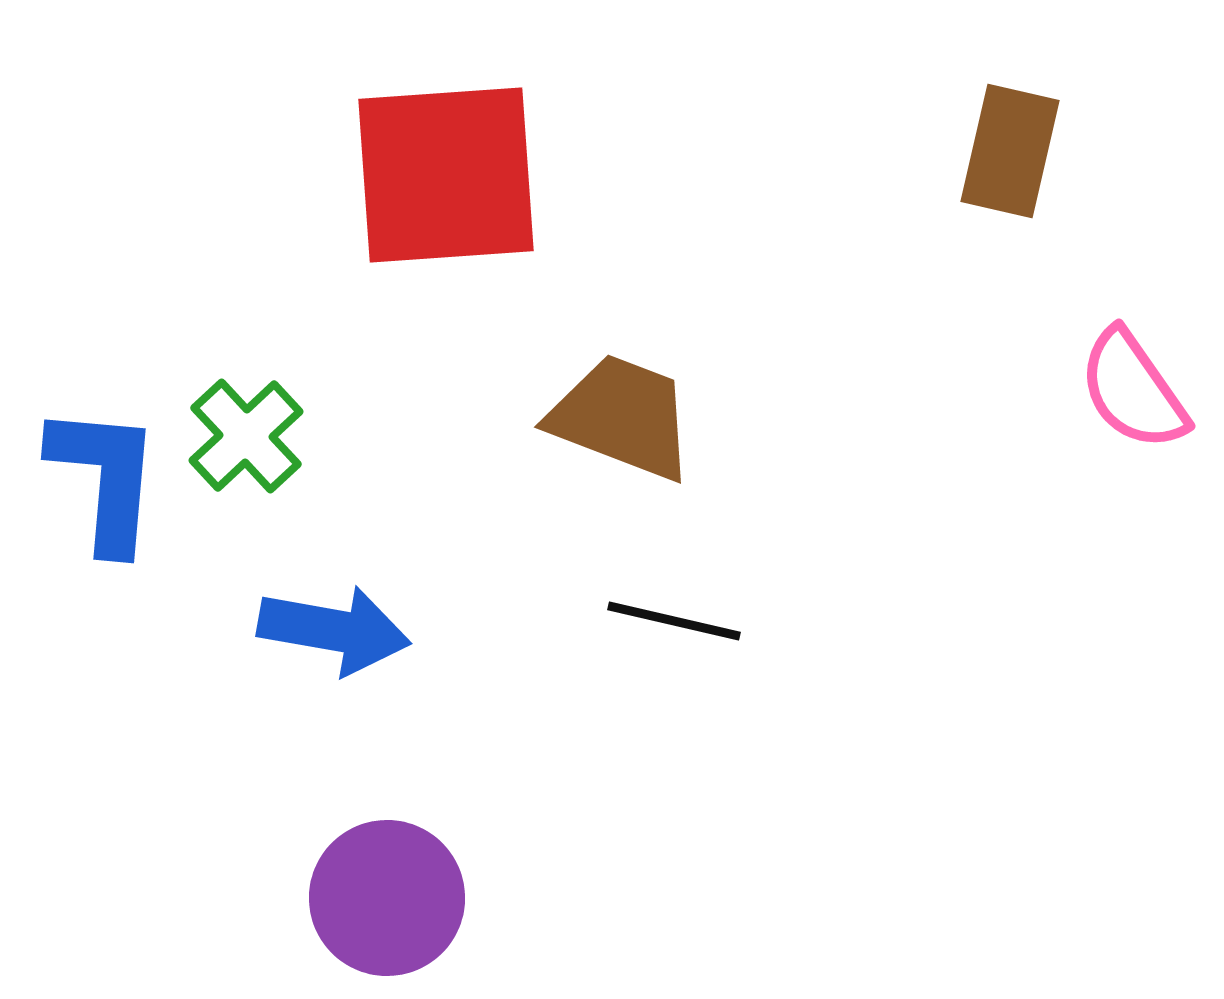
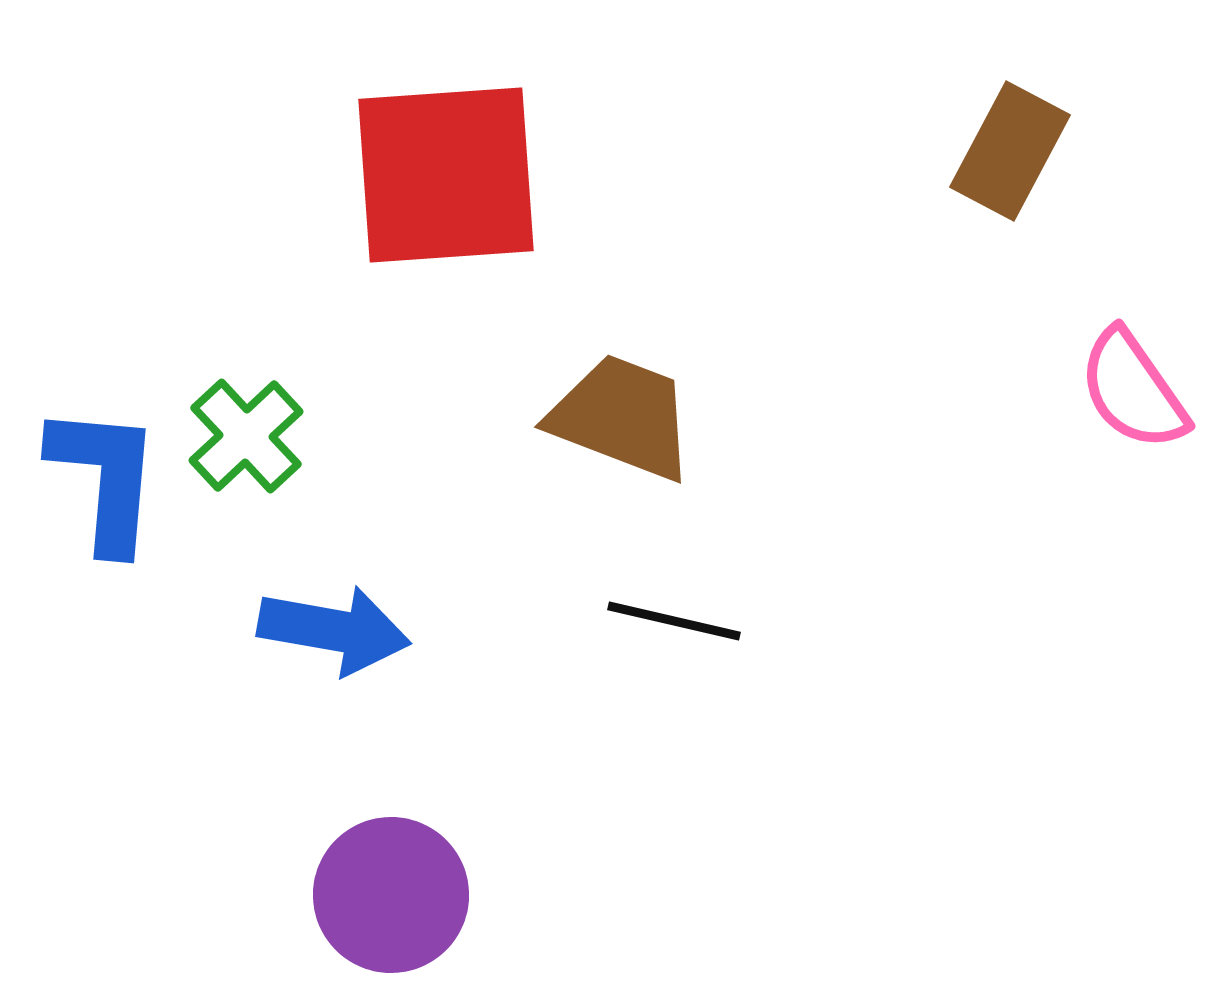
brown rectangle: rotated 15 degrees clockwise
purple circle: moved 4 px right, 3 px up
